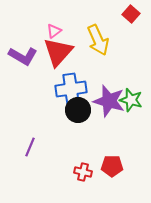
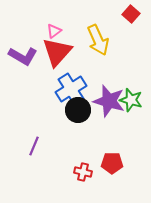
red triangle: moved 1 px left
blue cross: rotated 24 degrees counterclockwise
purple line: moved 4 px right, 1 px up
red pentagon: moved 3 px up
